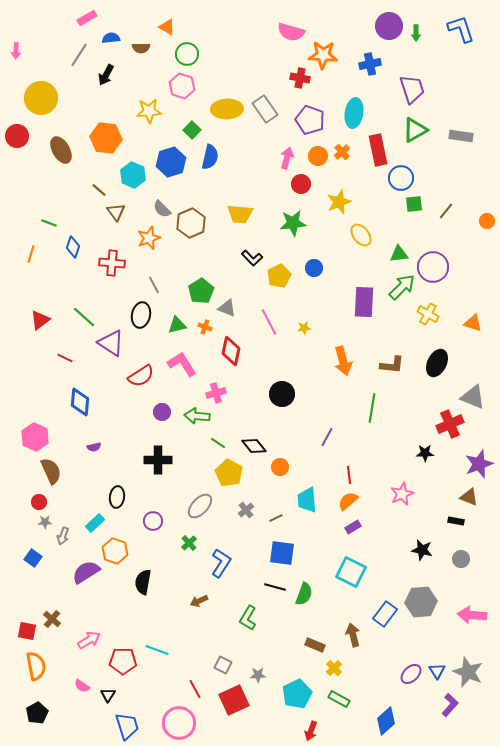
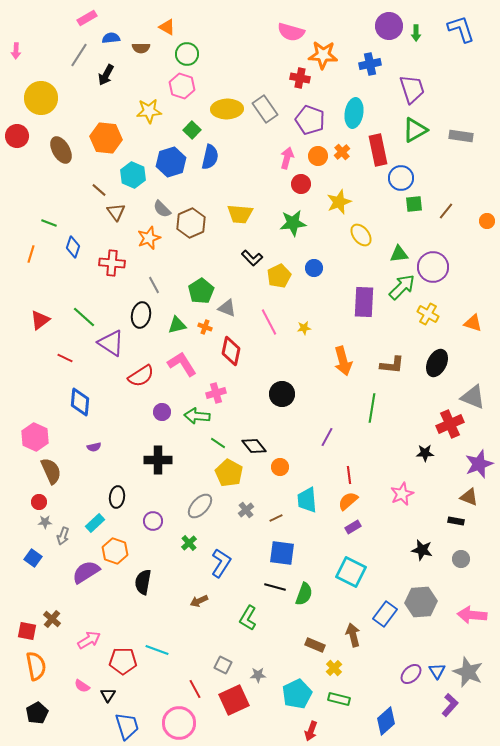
green rectangle at (339, 699): rotated 15 degrees counterclockwise
